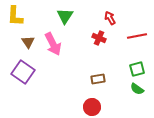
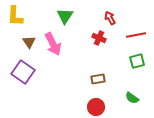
red line: moved 1 px left, 1 px up
brown triangle: moved 1 px right
green square: moved 8 px up
green semicircle: moved 5 px left, 9 px down
red circle: moved 4 px right
